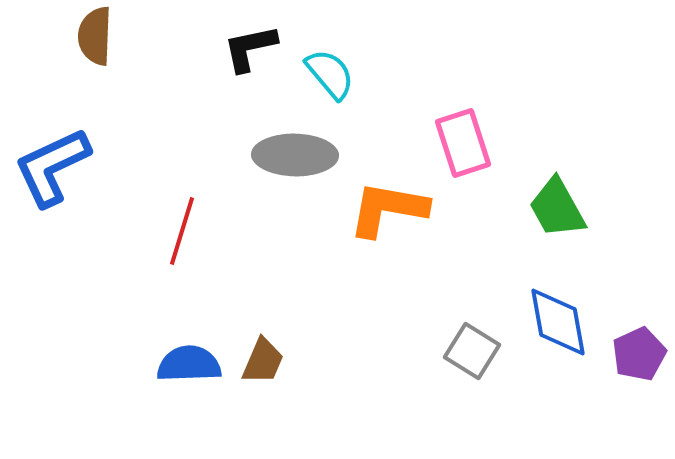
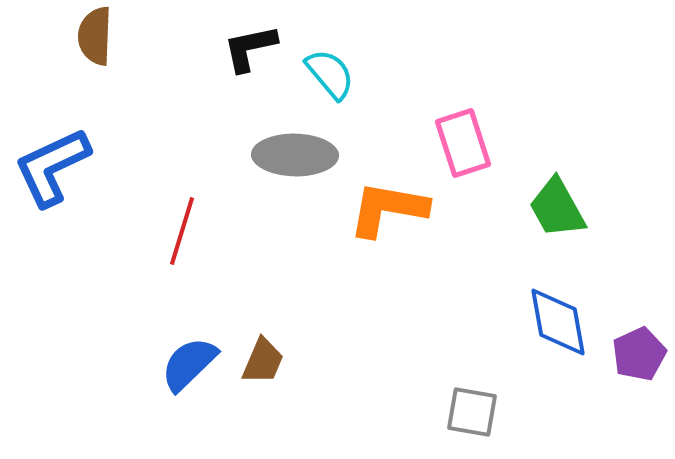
gray square: moved 61 px down; rotated 22 degrees counterclockwise
blue semicircle: rotated 42 degrees counterclockwise
